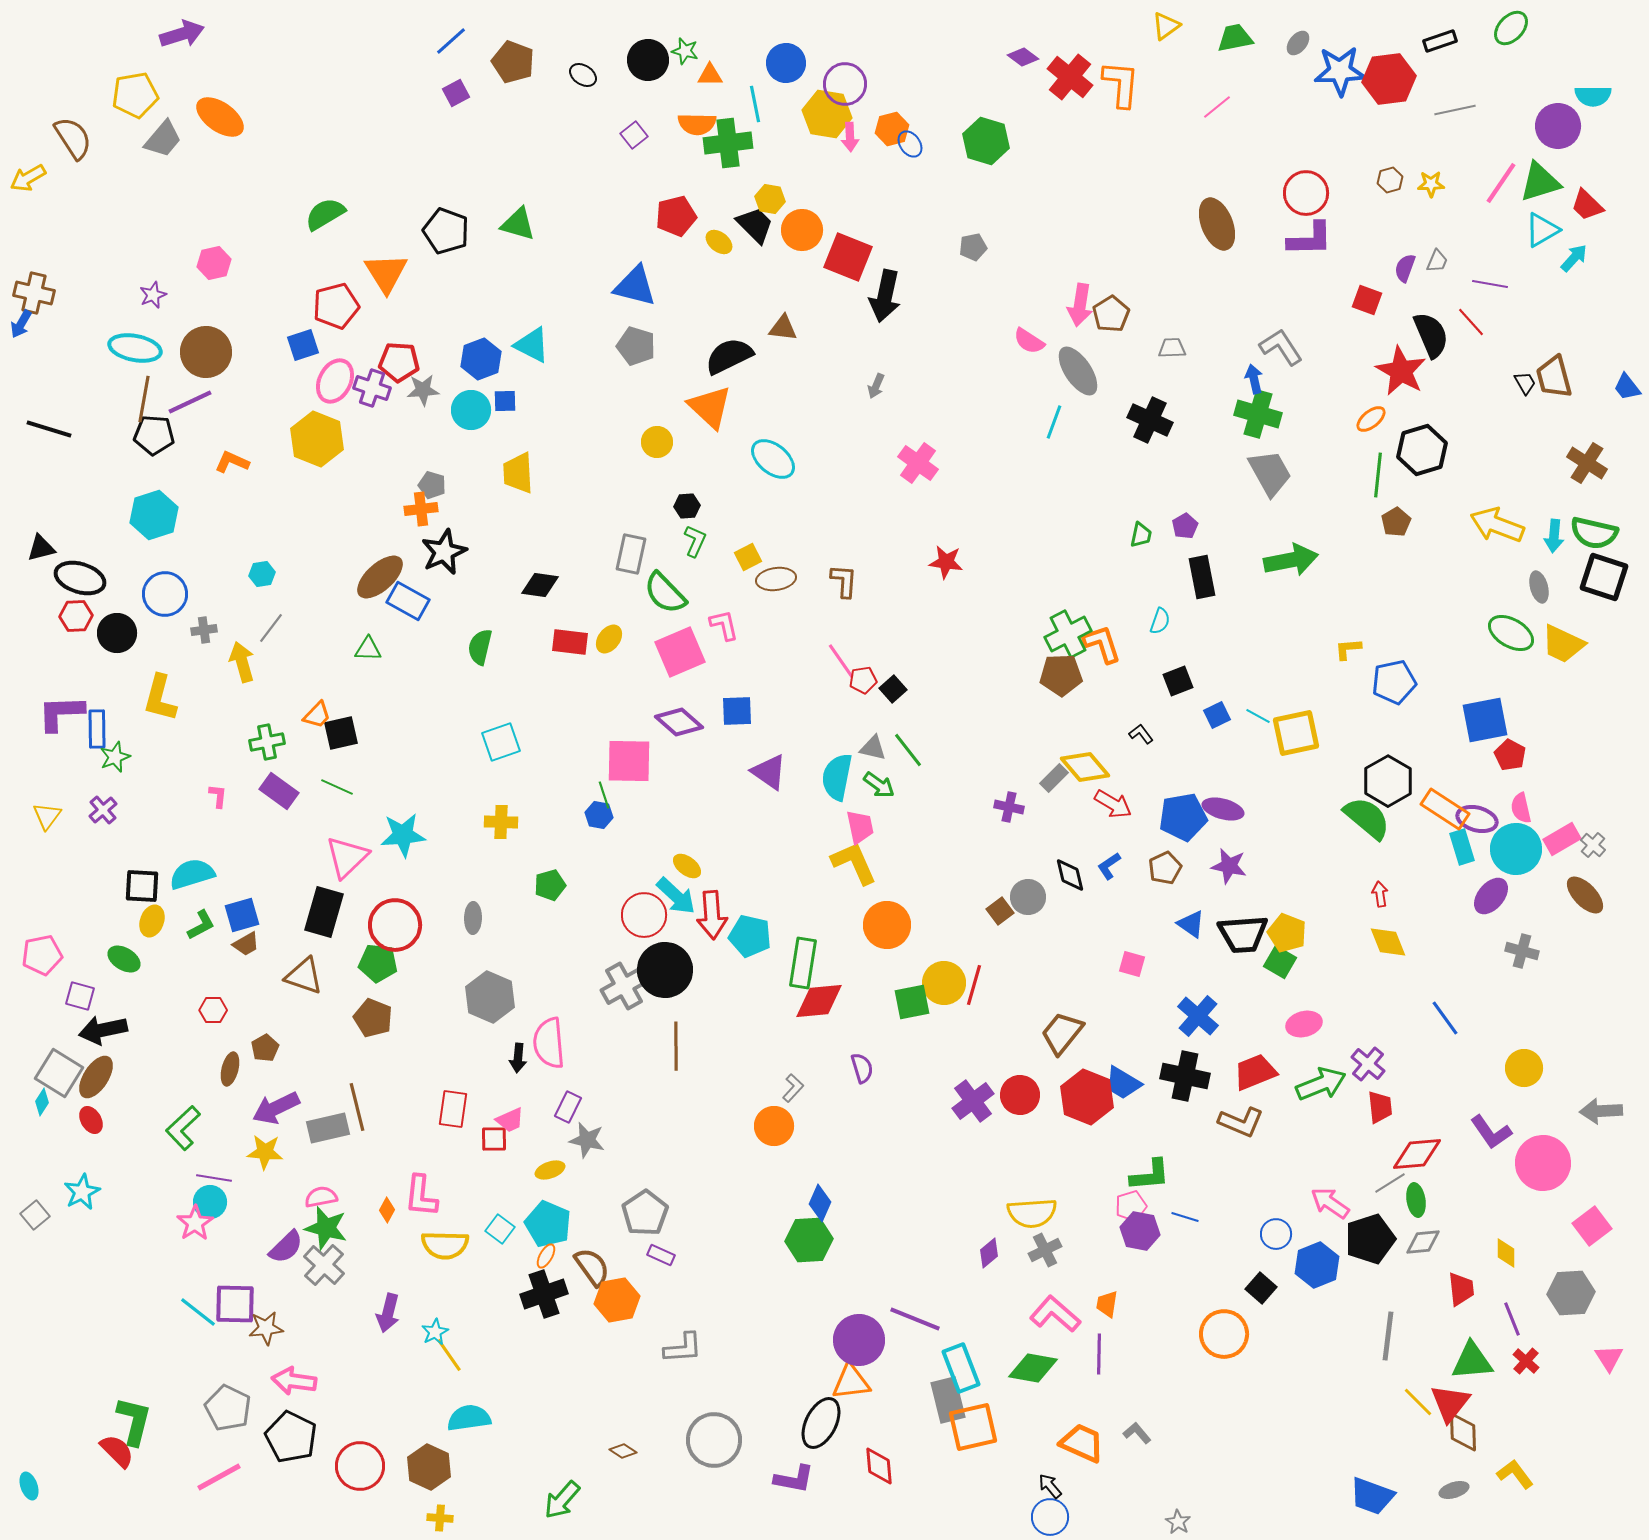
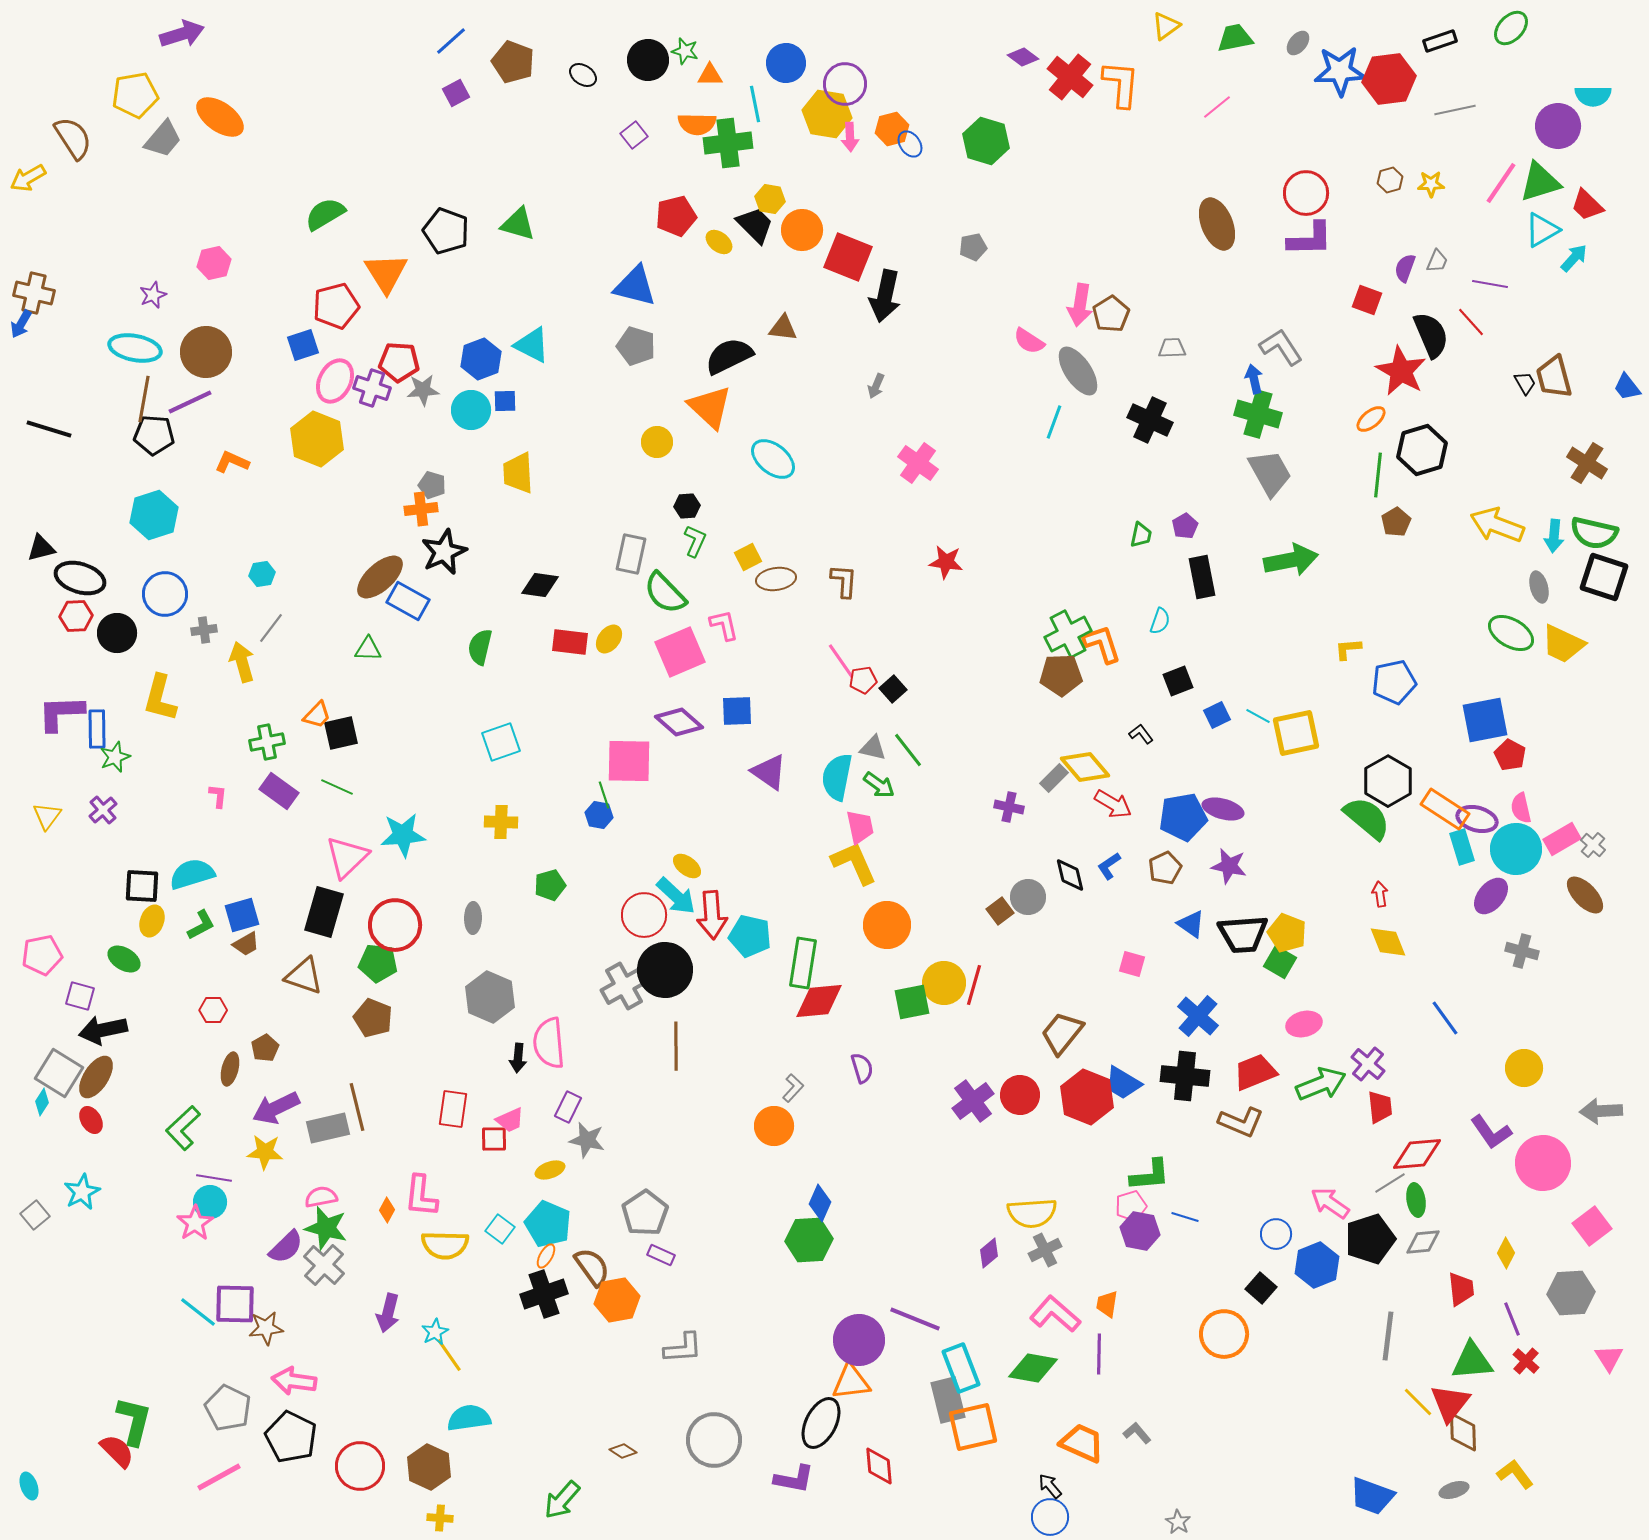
black cross at (1185, 1076): rotated 6 degrees counterclockwise
yellow diamond at (1506, 1253): rotated 28 degrees clockwise
